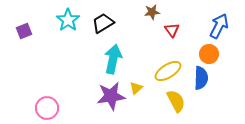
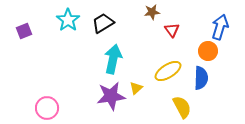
blue arrow: moved 1 px right, 1 px down; rotated 10 degrees counterclockwise
orange circle: moved 1 px left, 3 px up
yellow semicircle: moved 6 px right, 6 px down
